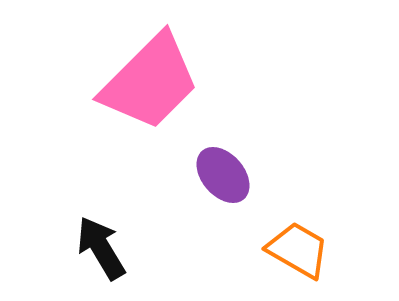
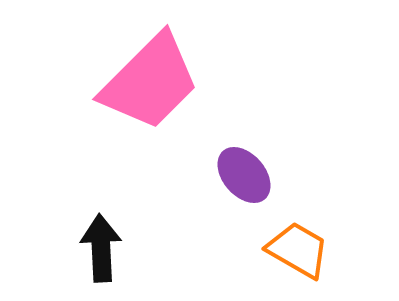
purple ellipse: moved 21 px right
black arrow: rotated 28 degrees clockwise
